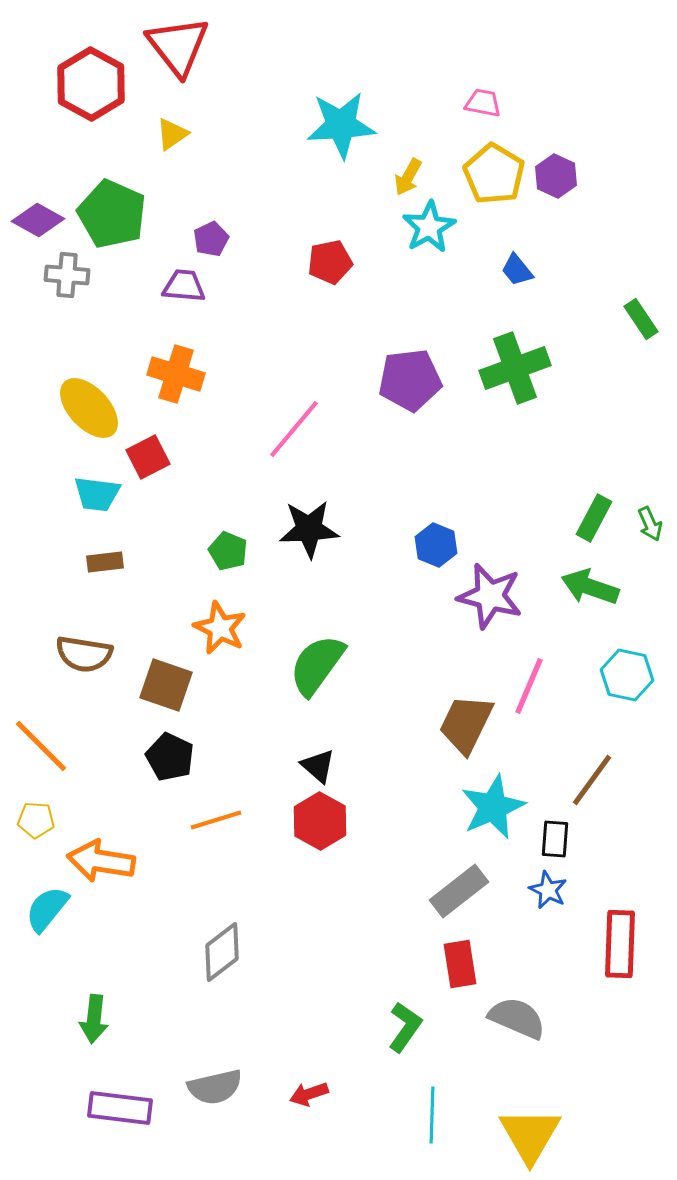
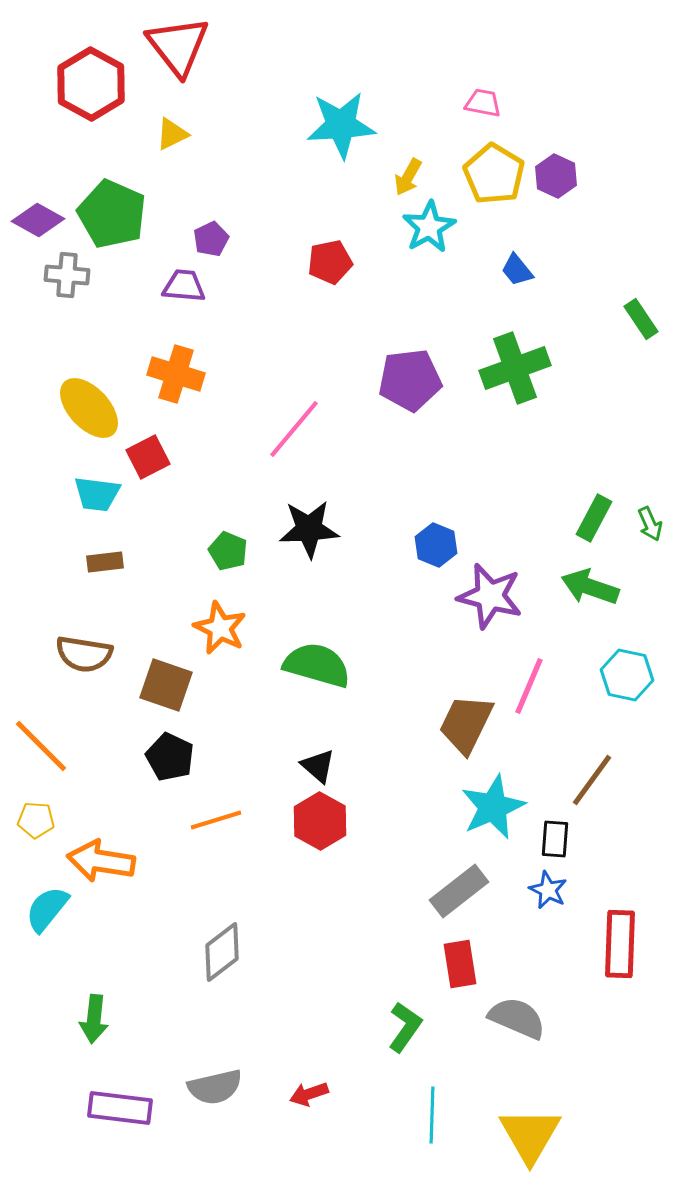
yellow triangle at (172, 134): rotated 9 degrees clockwise
green semicircle at (317, 665): rotated 70 degrees clockwise
